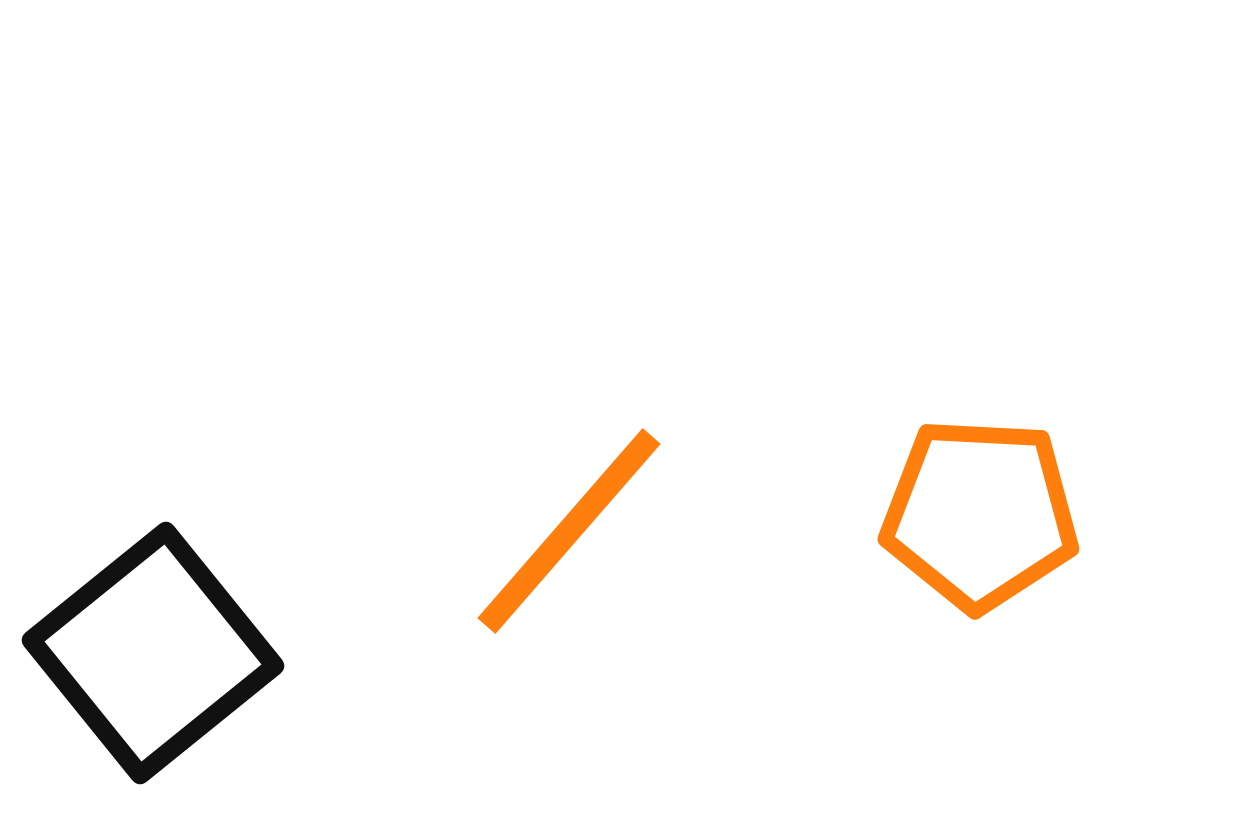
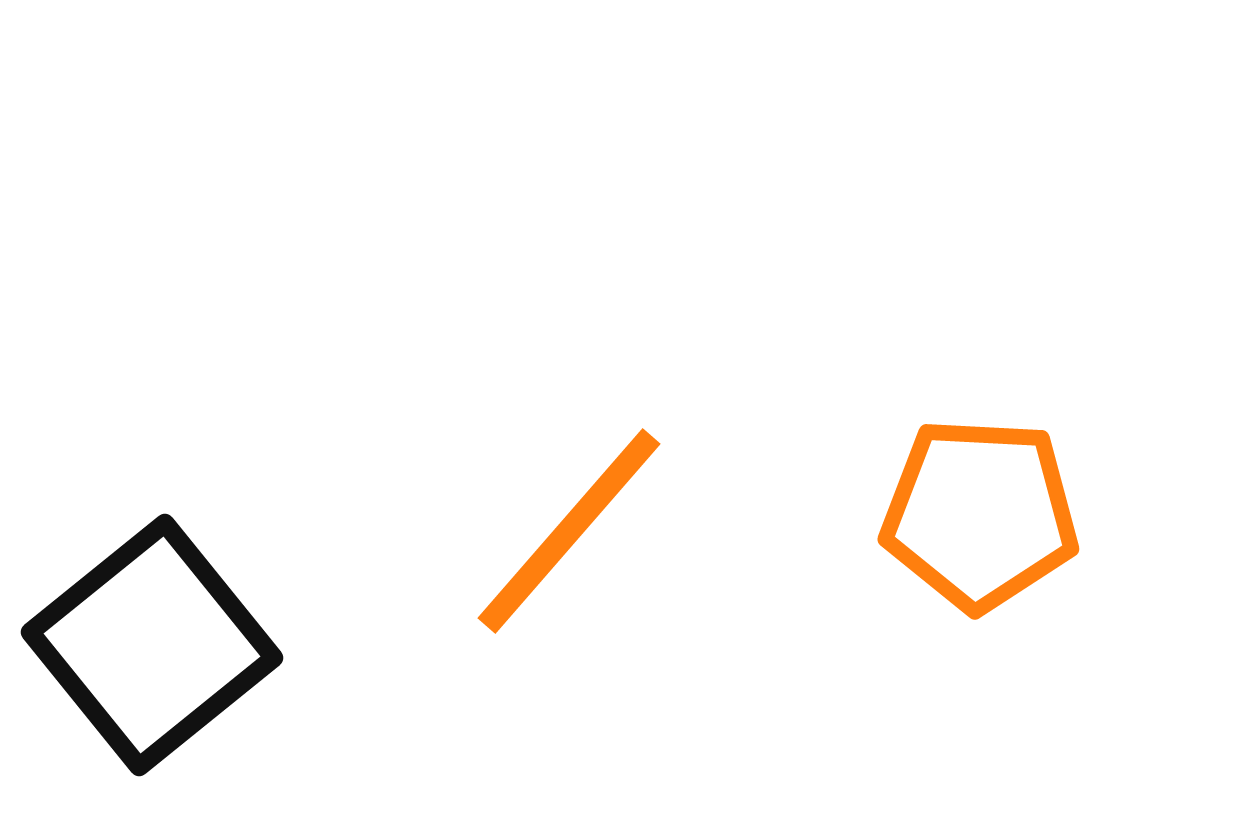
black square: moved 1 px left, 8 px up
